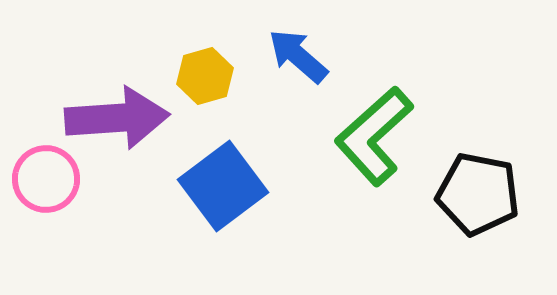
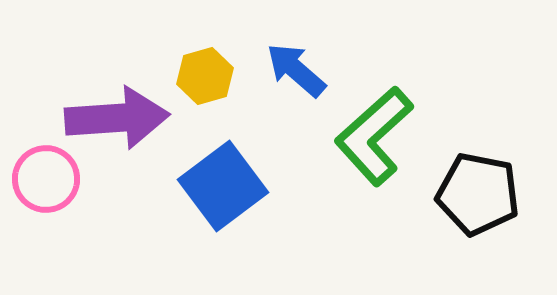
blue arrow: moved 2 px left, 14 px down
